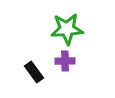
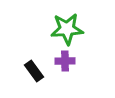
black rectangle: moved 1 px up
